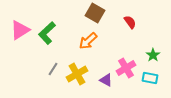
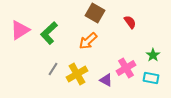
green L-shape: moved 2 px right
cyan rectangle: moved 1 px right
